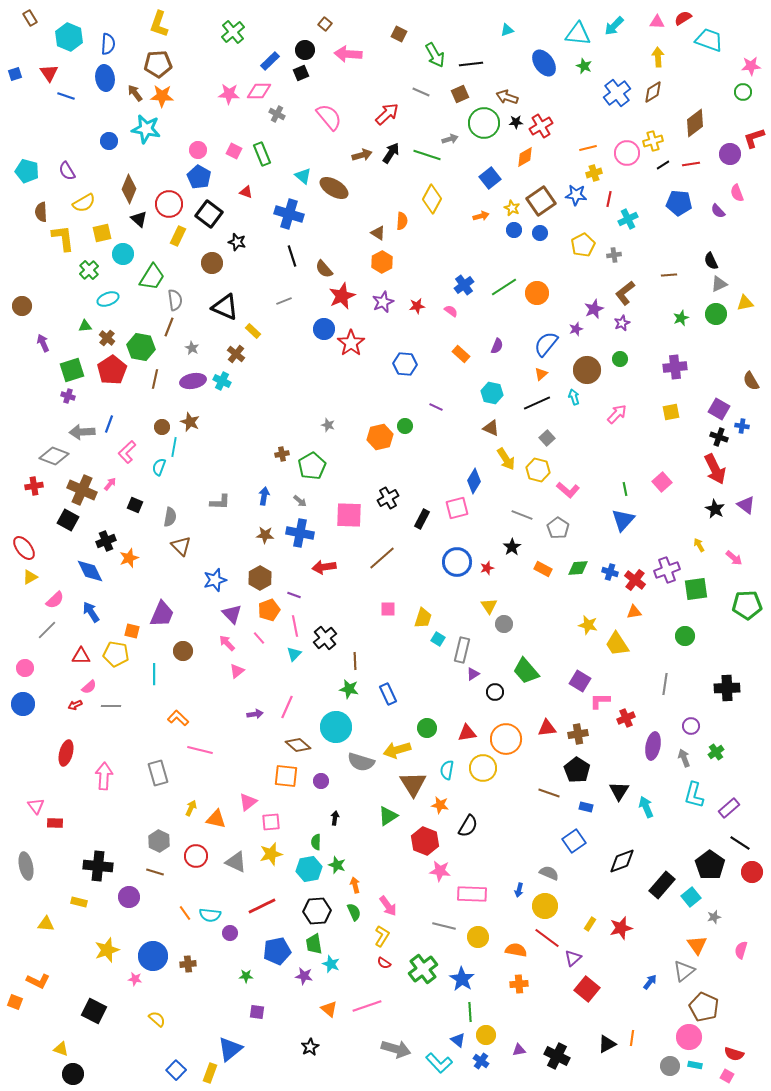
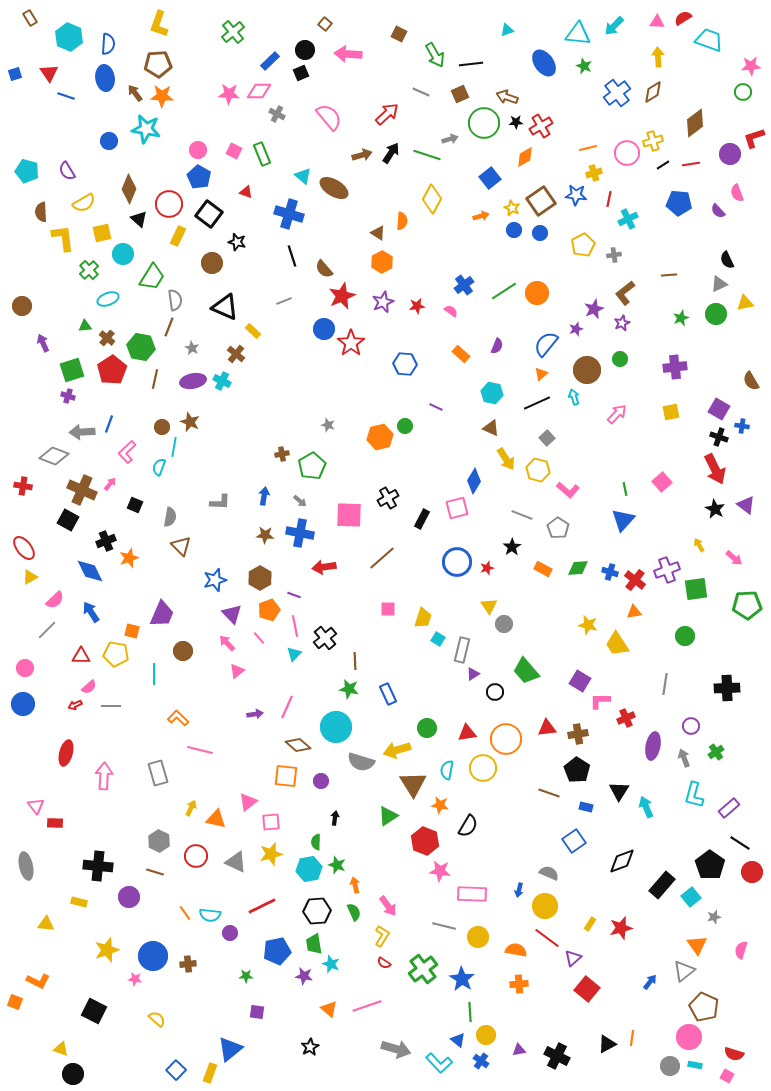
black semicircle at (711, 261): moved 16 px right, 1 px up
green line at (504, 287): moved 4 px down
red cross at (34, 486): moved 11 px left; rotated 18 degrees clockwise
